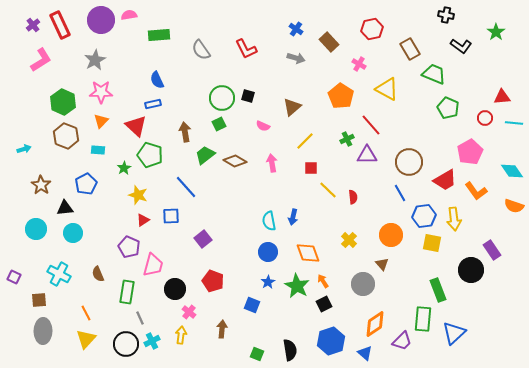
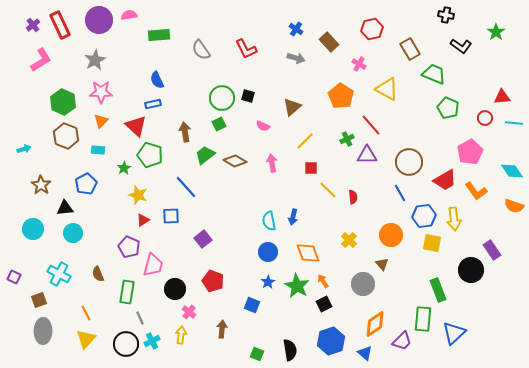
purple circle at (101, 20): moved 2 px left
cyan circle at (36, 229): moved 3 px left
brown square at (39, 300): rotated 14 degrees counterclockwise
